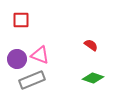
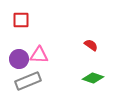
pink triangle: moved 1 px left; rotated 18 degrees counterclockwise
purple circle: moved 2 px right
gray rectangle: moved 4 px left, 1 px down
